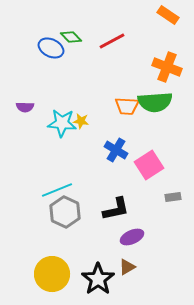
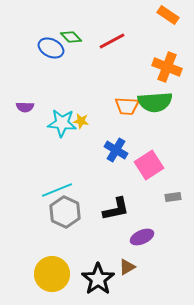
purple ellipse: moved 10 px right
